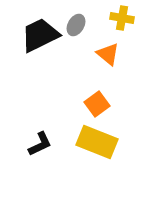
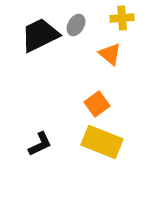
yellow cross: rotated 15 degrees counterclockwise
orange triangle: moved 2 px right
yellow rectangle: moved 5 px right
